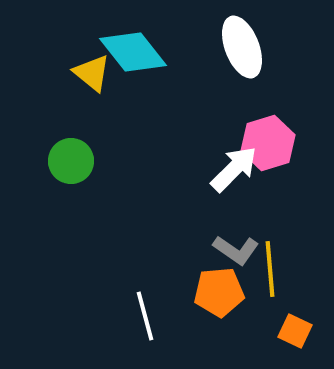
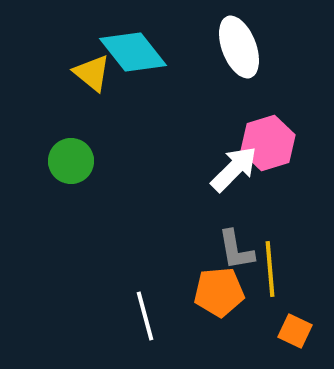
white ellipse: moved 3 px left
gray L-shape: rotated 45 degrees clockwise
